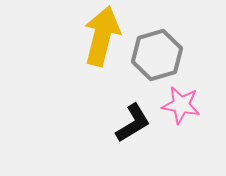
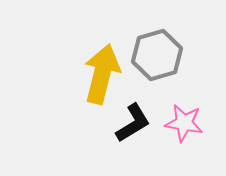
yellow arrow: moved 38 px down
pink star: moved 3 px right, 18 px down
